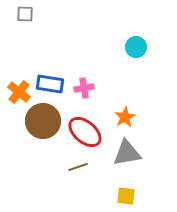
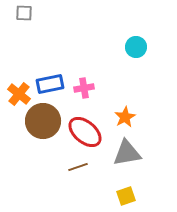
gray square: moved 1 px left, 1 px up
blue rectangle: rotated 20 degrees counterclockwise
orange cross: moved 2 px down
yellow square: rotated 24 degrees counterclockwise
